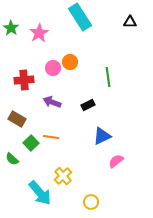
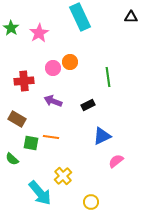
cyan rectangle: rotated 8 degrees clockwise
black triangle: moved 1 px right, 5 px up
red cross: moved 1 px down
purple arrow: moved 1 px right, 1 px up
green square: rotated 35 degrees counterclockwise
